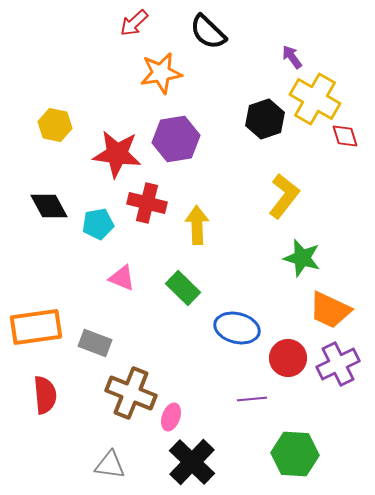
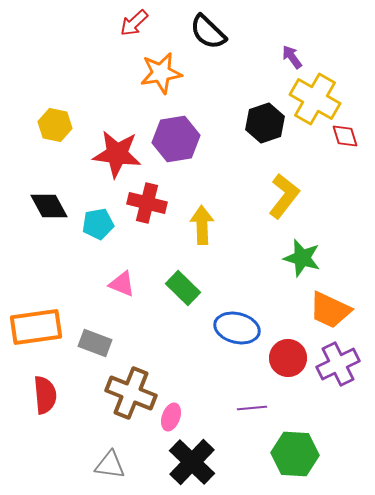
black hexagon: moved 4 px down
yellow arrow: moved 5 px right
pink triangle: moved 6 px down
purple line: moved 9 px down
